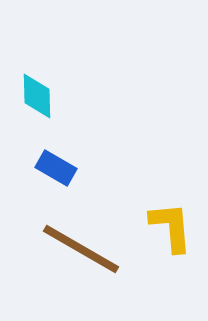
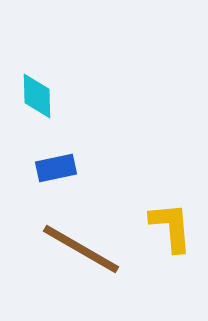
blue rectangle: rotated 42 degrees counterclockwise
